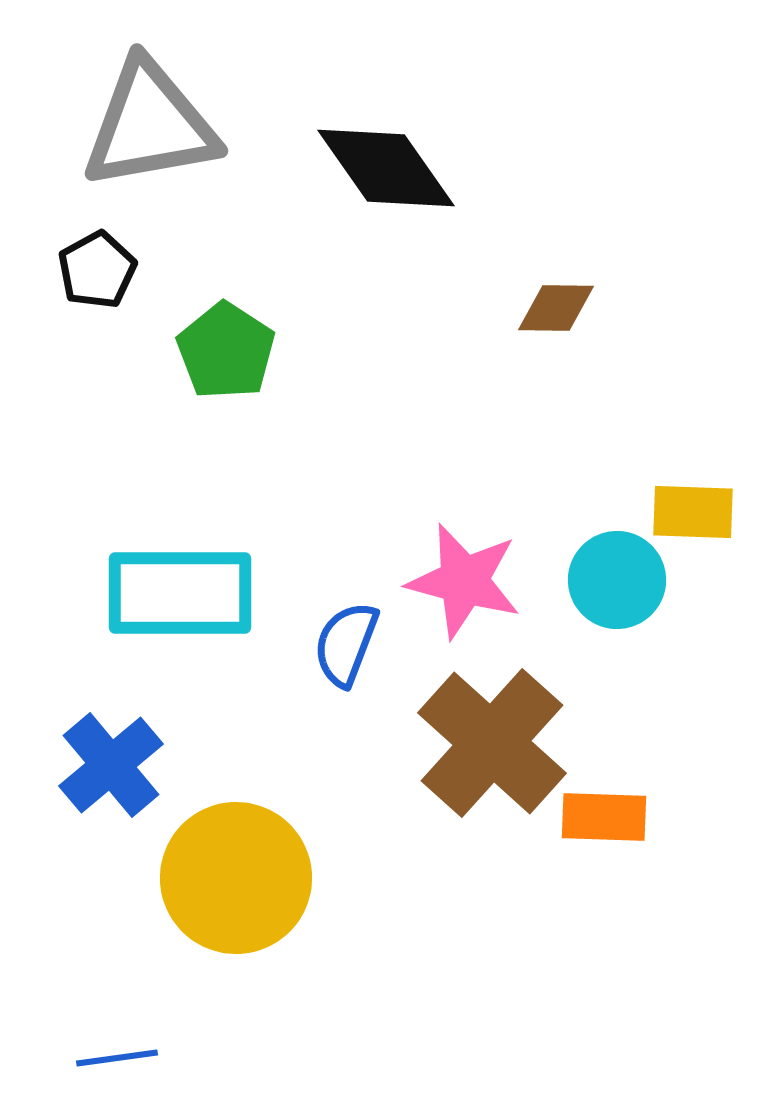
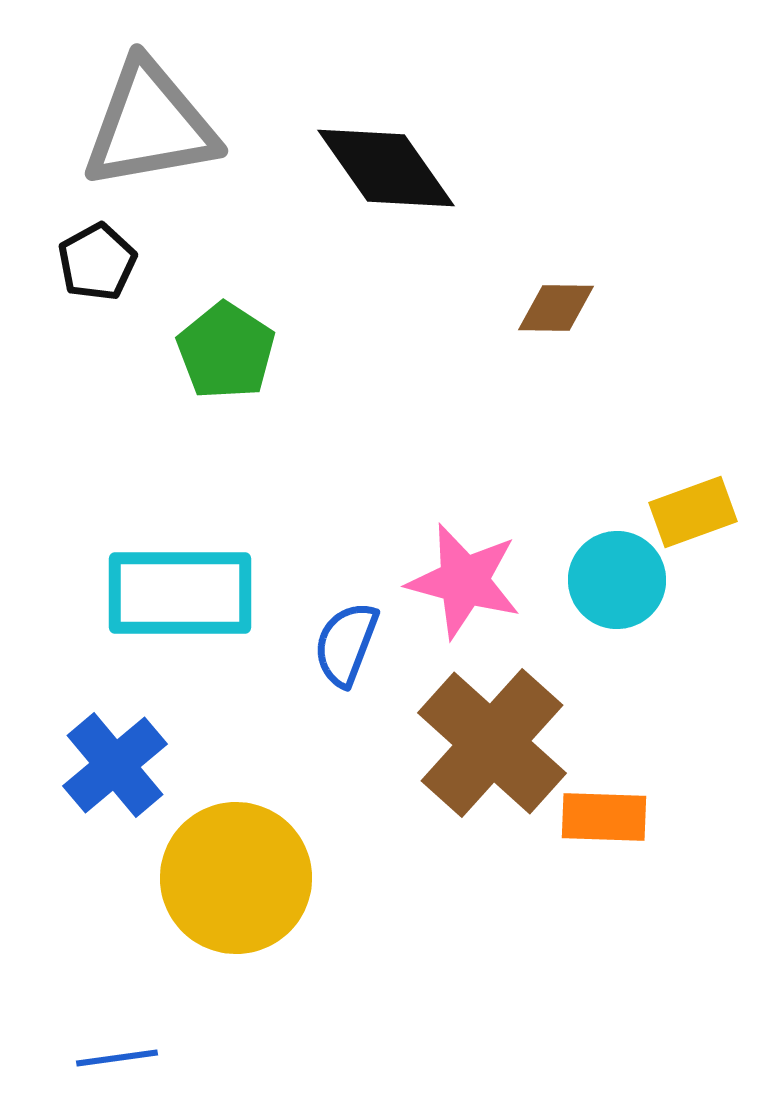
black pentagon: moved 8 px up
yellow rectangle: rotated 22 degrees counterclockwise
blue cross: moved 4 px right
